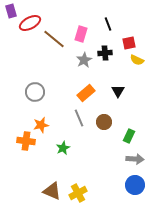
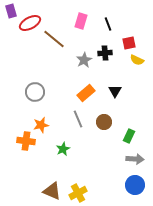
pink rectangle: moved 13 px up
black triangle: moved 3 px left
gray line: moved 1 px left, 1 px down
green star: moved 1 px down
